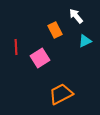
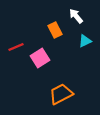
red line: rotated 70 degrees clockwise
